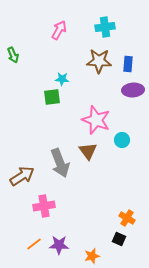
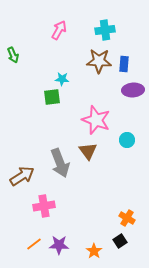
cyan cross: moved 3 px down
blue rectangle: moved 4 px left
cyan circle: moved 5 px right
black square: moved 1 px right, 2 px down; rotated 32 degrees clockwise
orange star: moved 2 px right, 5 px up; rotated 21 degrees counterclockwise
